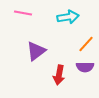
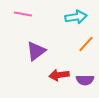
pink line: moved 1 px down
cyan arrow: moved 8 px right
purple semicircle: moved 13 px down
red arrow: rotated 72 degrees clockwise
